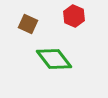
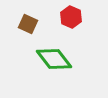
red hexagon: moved 3 px left, 1 px down
